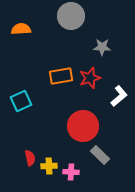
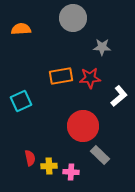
gray circle: moved 2 px right, 2 px down
red star: rotated 15 degrees clockwise
